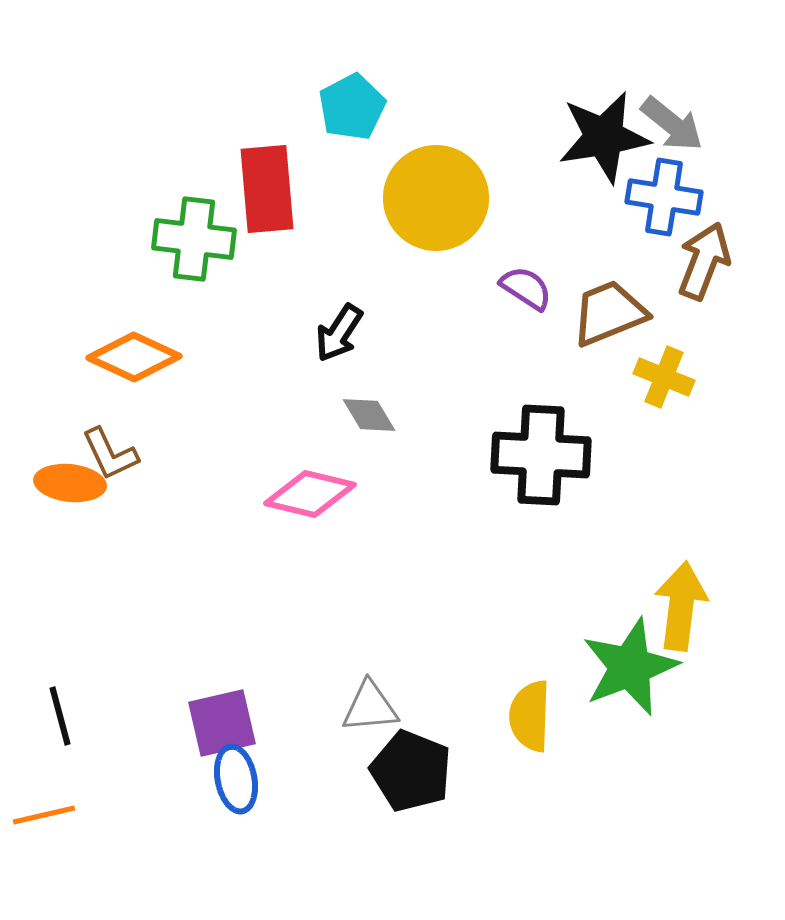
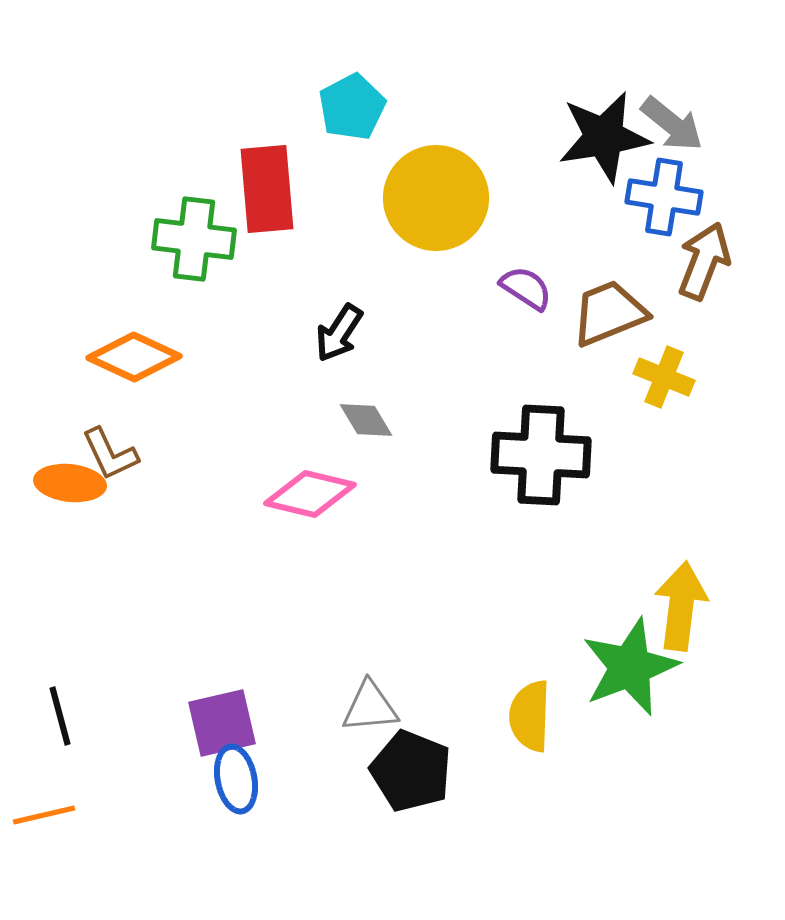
gray diamond: moved 3 px left, 5 px down
